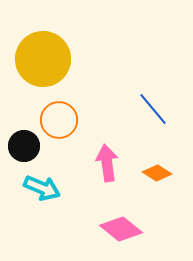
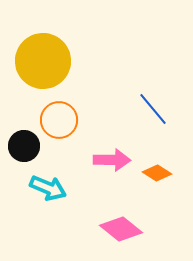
yellow circle: moved 2 px down
pink arrow: moved 5 px right, 3 px up; rotated 99 degrees clockwise
cyan arrow: moved 6 px right
